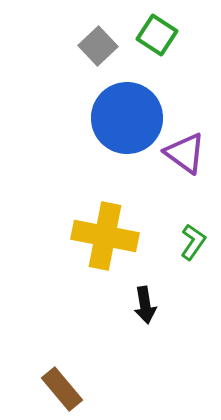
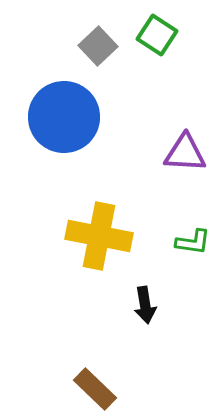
blue circle: moved 63 px left, 1 px up
purple triangle: rotated 33 degrees counterclockwise
yellow cross: moved 6 px left
green L-shape: rotated 63 degrees clockwise
brown rectangle: moved 33 px right; rotated 6 degrees counterclockwise
